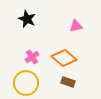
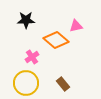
black star: moved 1 px left, 1 px down; rotated 24 degrees counterclockwise
orange diamond: moved 8 px left, 18 px up
brown rectangle: moved 5 px left, 2 px down; rotated 32 degrees clockwise
